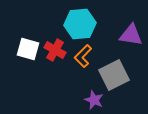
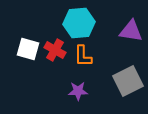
cyan hexagon: moved 1 px left, 1 px up
purple triangle: moved 4 px up
orange L-shape: rotated 45 degrees counterclockwise
gray square: moved 14 px right, 6 px down
purple star: moved 16 px left, 9 px up; rotated 24 degrees counterclockwise
